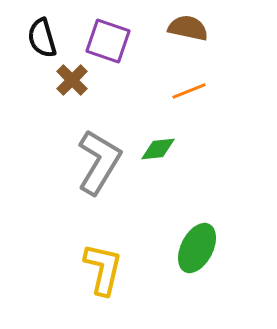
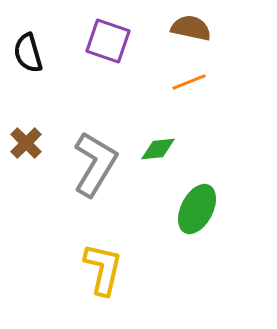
brown semicircle: moved 3 px right
black semicircle: moved 14 px left, 15 px down
brown cross: moved 46 px left, 63 px down
orange line: moved 9 px up
gray L-shape: moved 4 px left, 2 px down
green ellipse: moved 39 px up
